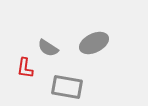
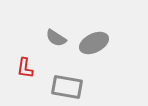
gray semicircle: moved 8 px right, 10 px up
